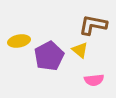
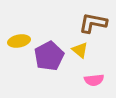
brown L-shape: moved 2 px up
